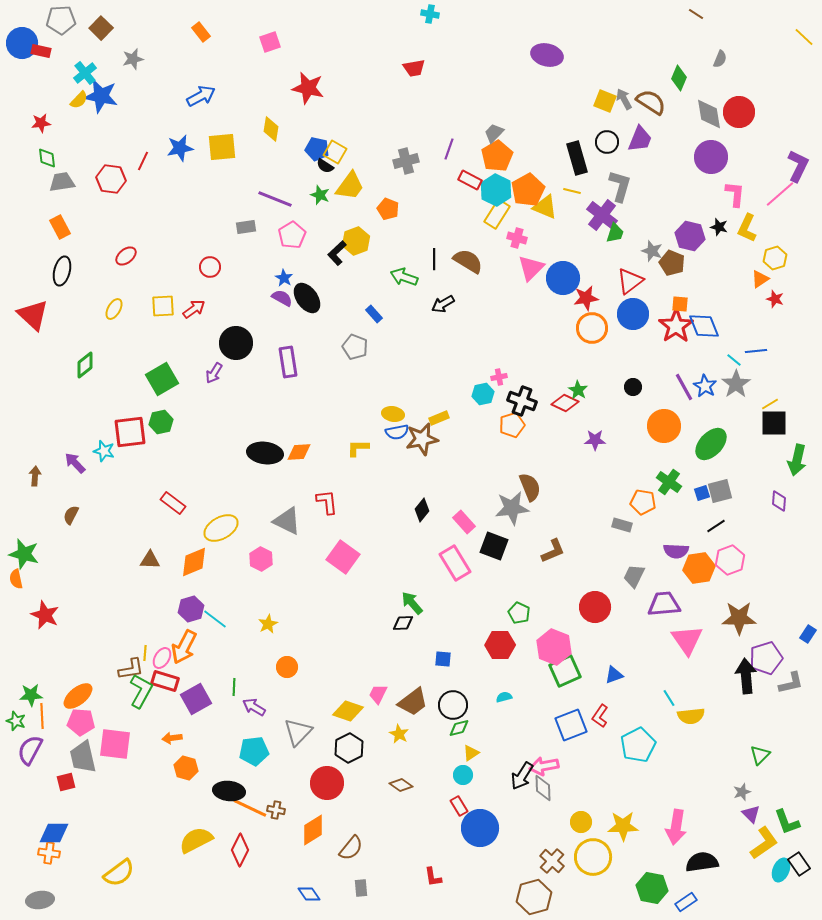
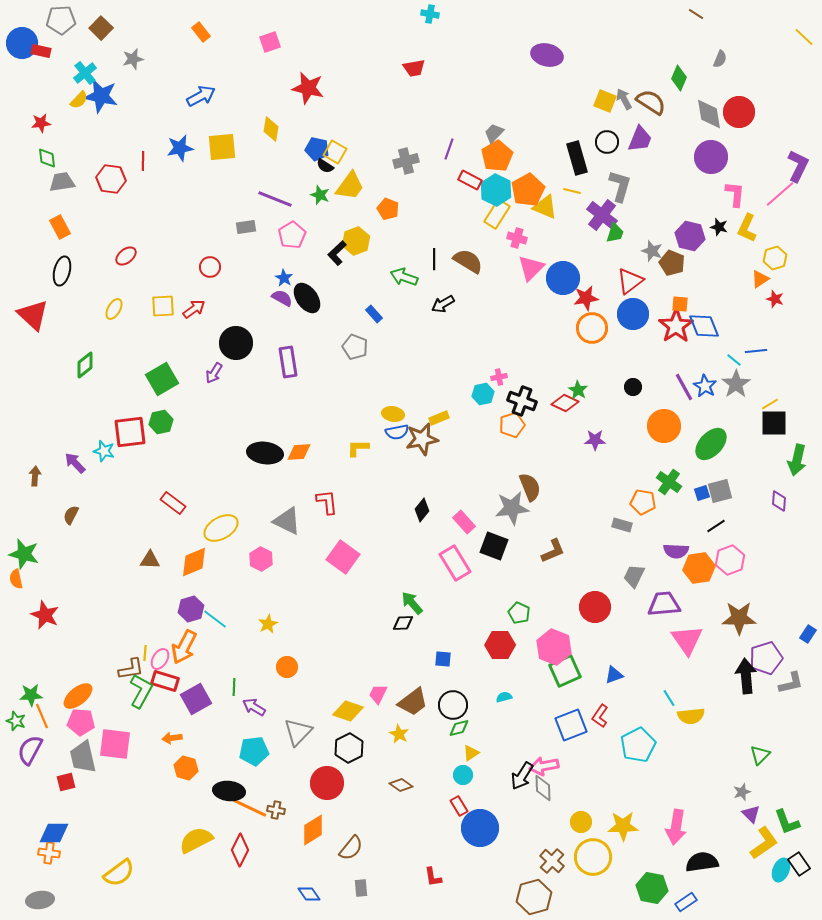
red line at (143, 161): rotated 24 degrees counterclockwise
pink ellipse at (162, 658): moved 2 px left, 1 px down
orange line at (42, 716): rotated 20 degrees counterclockwise
